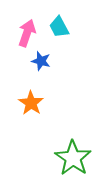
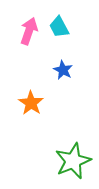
pink arrow: moved 2 px right, 2 px up
blue star: moved 22 px right, 9 px down; rotated 12 degrees clockwise
green star: moved 3 px down; rotated 15 degrees clockwise
